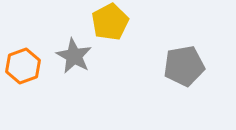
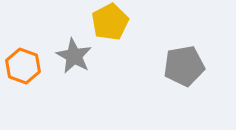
orange hexagon: rotated 20 degrees counterclockwise
